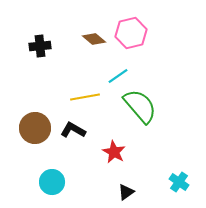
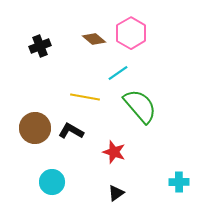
pink hexagon: rotated 16 degrees counterclockwise
black cross: rotated 15 degrees counterclockwise
cyan line: moved 3 px up
yellow line: rotated 20 degrees clockwise
black L-shape: moved 2 px left, 1 px down
red star: rotated 10 degrees counterclockwise
cyan cross: rotated 36 degrees counterclockwise
black triangle: moved 10 px left, 1 px down
